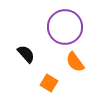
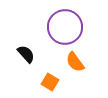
orange square: moved 1 px right, 1 px up
